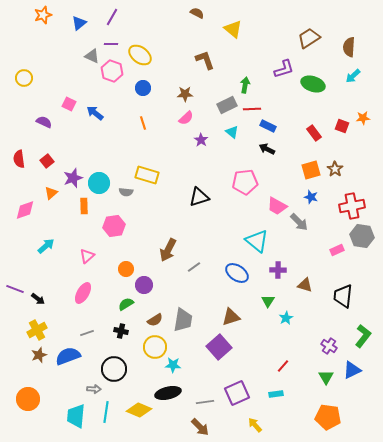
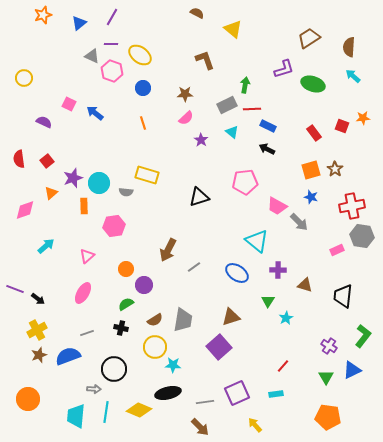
cyan arrow at (353, 76): rotated 84 degrees clockwise
black cross at (121, 331): moved 3 px up
